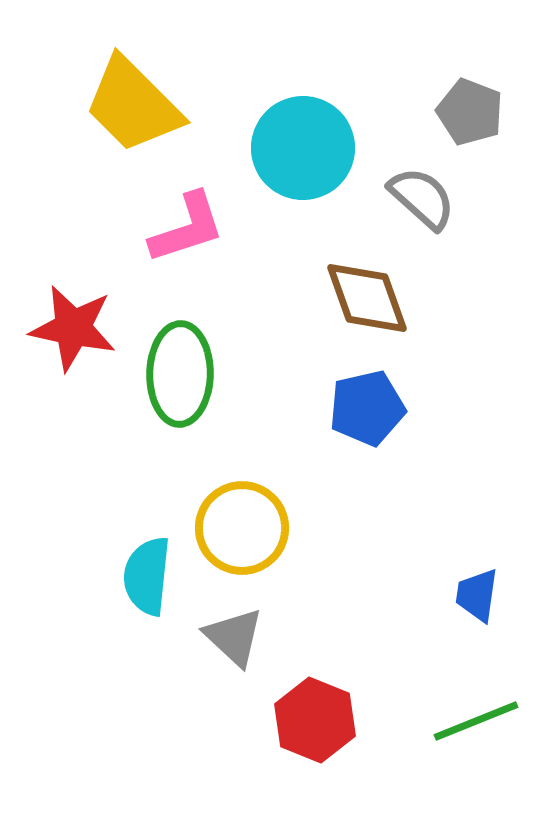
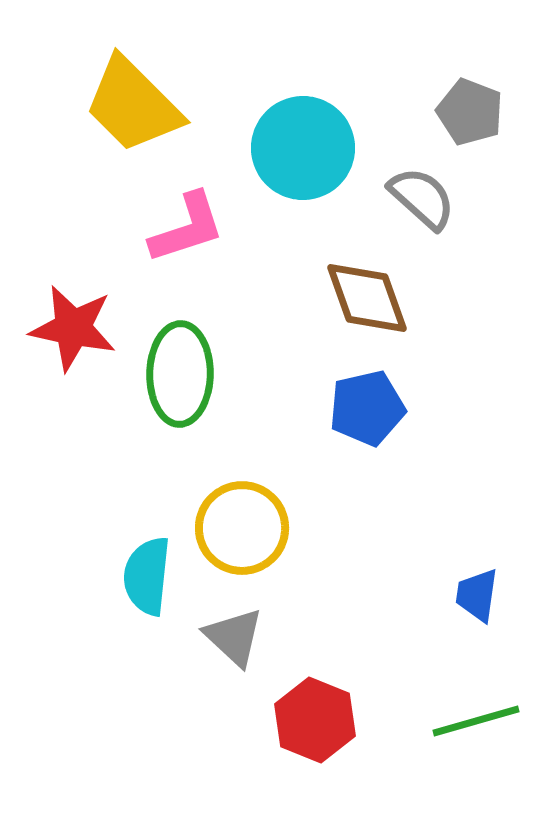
green line: rotated 6 degrees clockwise
